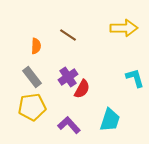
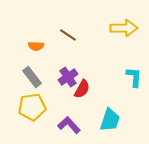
orange semicircle: rotated 91 degrees clockwise
cyan L-shape: moved 1 px left, 1 px up; rotated 20 degrees clockwise
